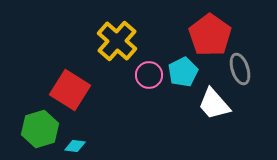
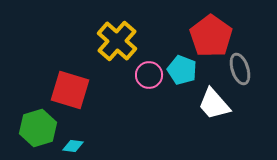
red pentagon: moved 1 px right, 1 px down
cyan pentagon: moved 1 px left, 2 px up; rotated 24 degrees counterclockwise
red square: rotated 15 degrees counterclockwise
green hexagon: moved 2 px left, 1 px up
cyan diamond: moved 2 px left
